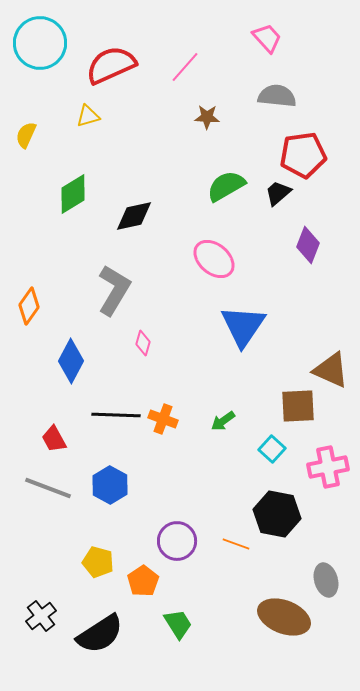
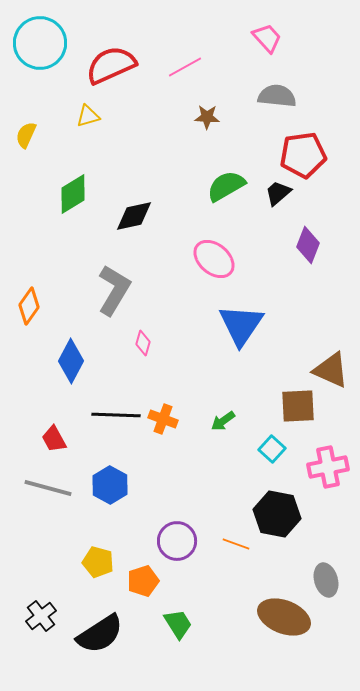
pink line: rotated 20 degrees clockwise
blue triangle: moved 2 px left, 1 px up
gray line: rotated 6 degrees counterclockwise
orange pentagon: rotated 16 degrees clockwise
